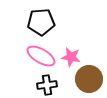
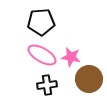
pink ellipse: moved 1 px right, 1 px up
